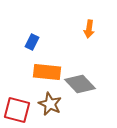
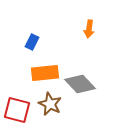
orange rectangle: moved 2 px left, 1 px down; rotated 12 degrees counterclockwise
